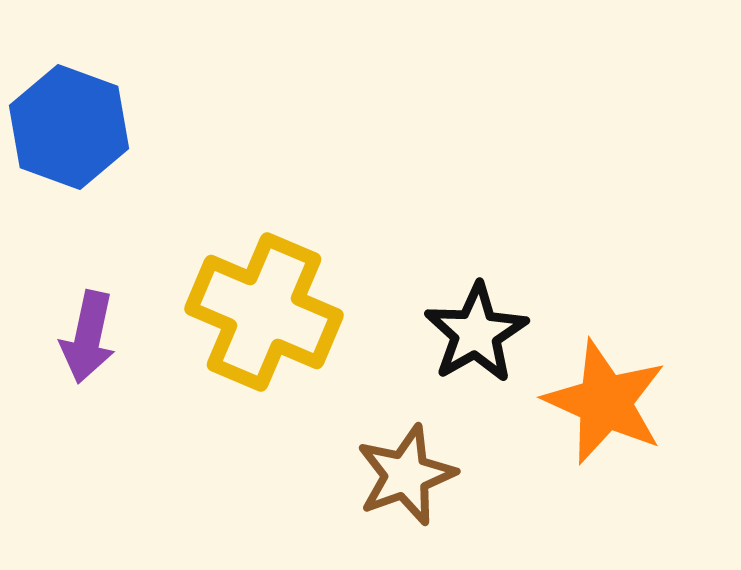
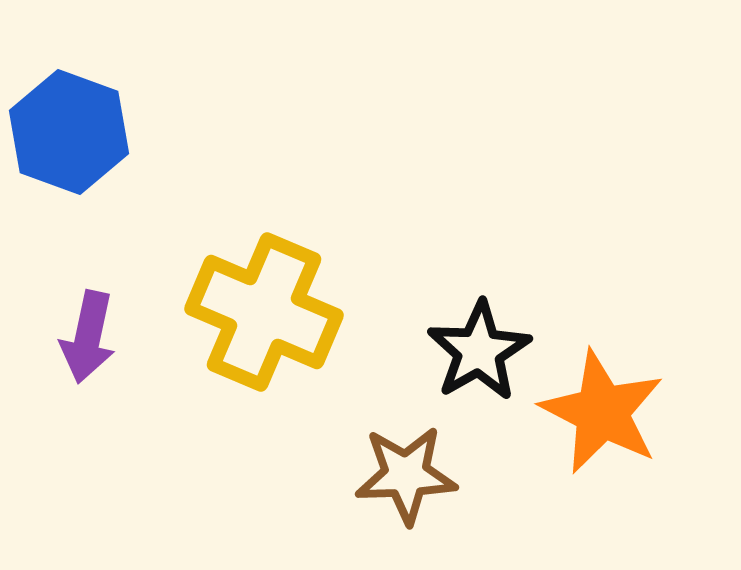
blue hexagon: moved 5 px down
black star: moved 3 px right, 18 px down
orange star: moved 3 px left, 10 px down; rotated 3 degrees clockwise
brown star: rotated 18 degrees clockwise
